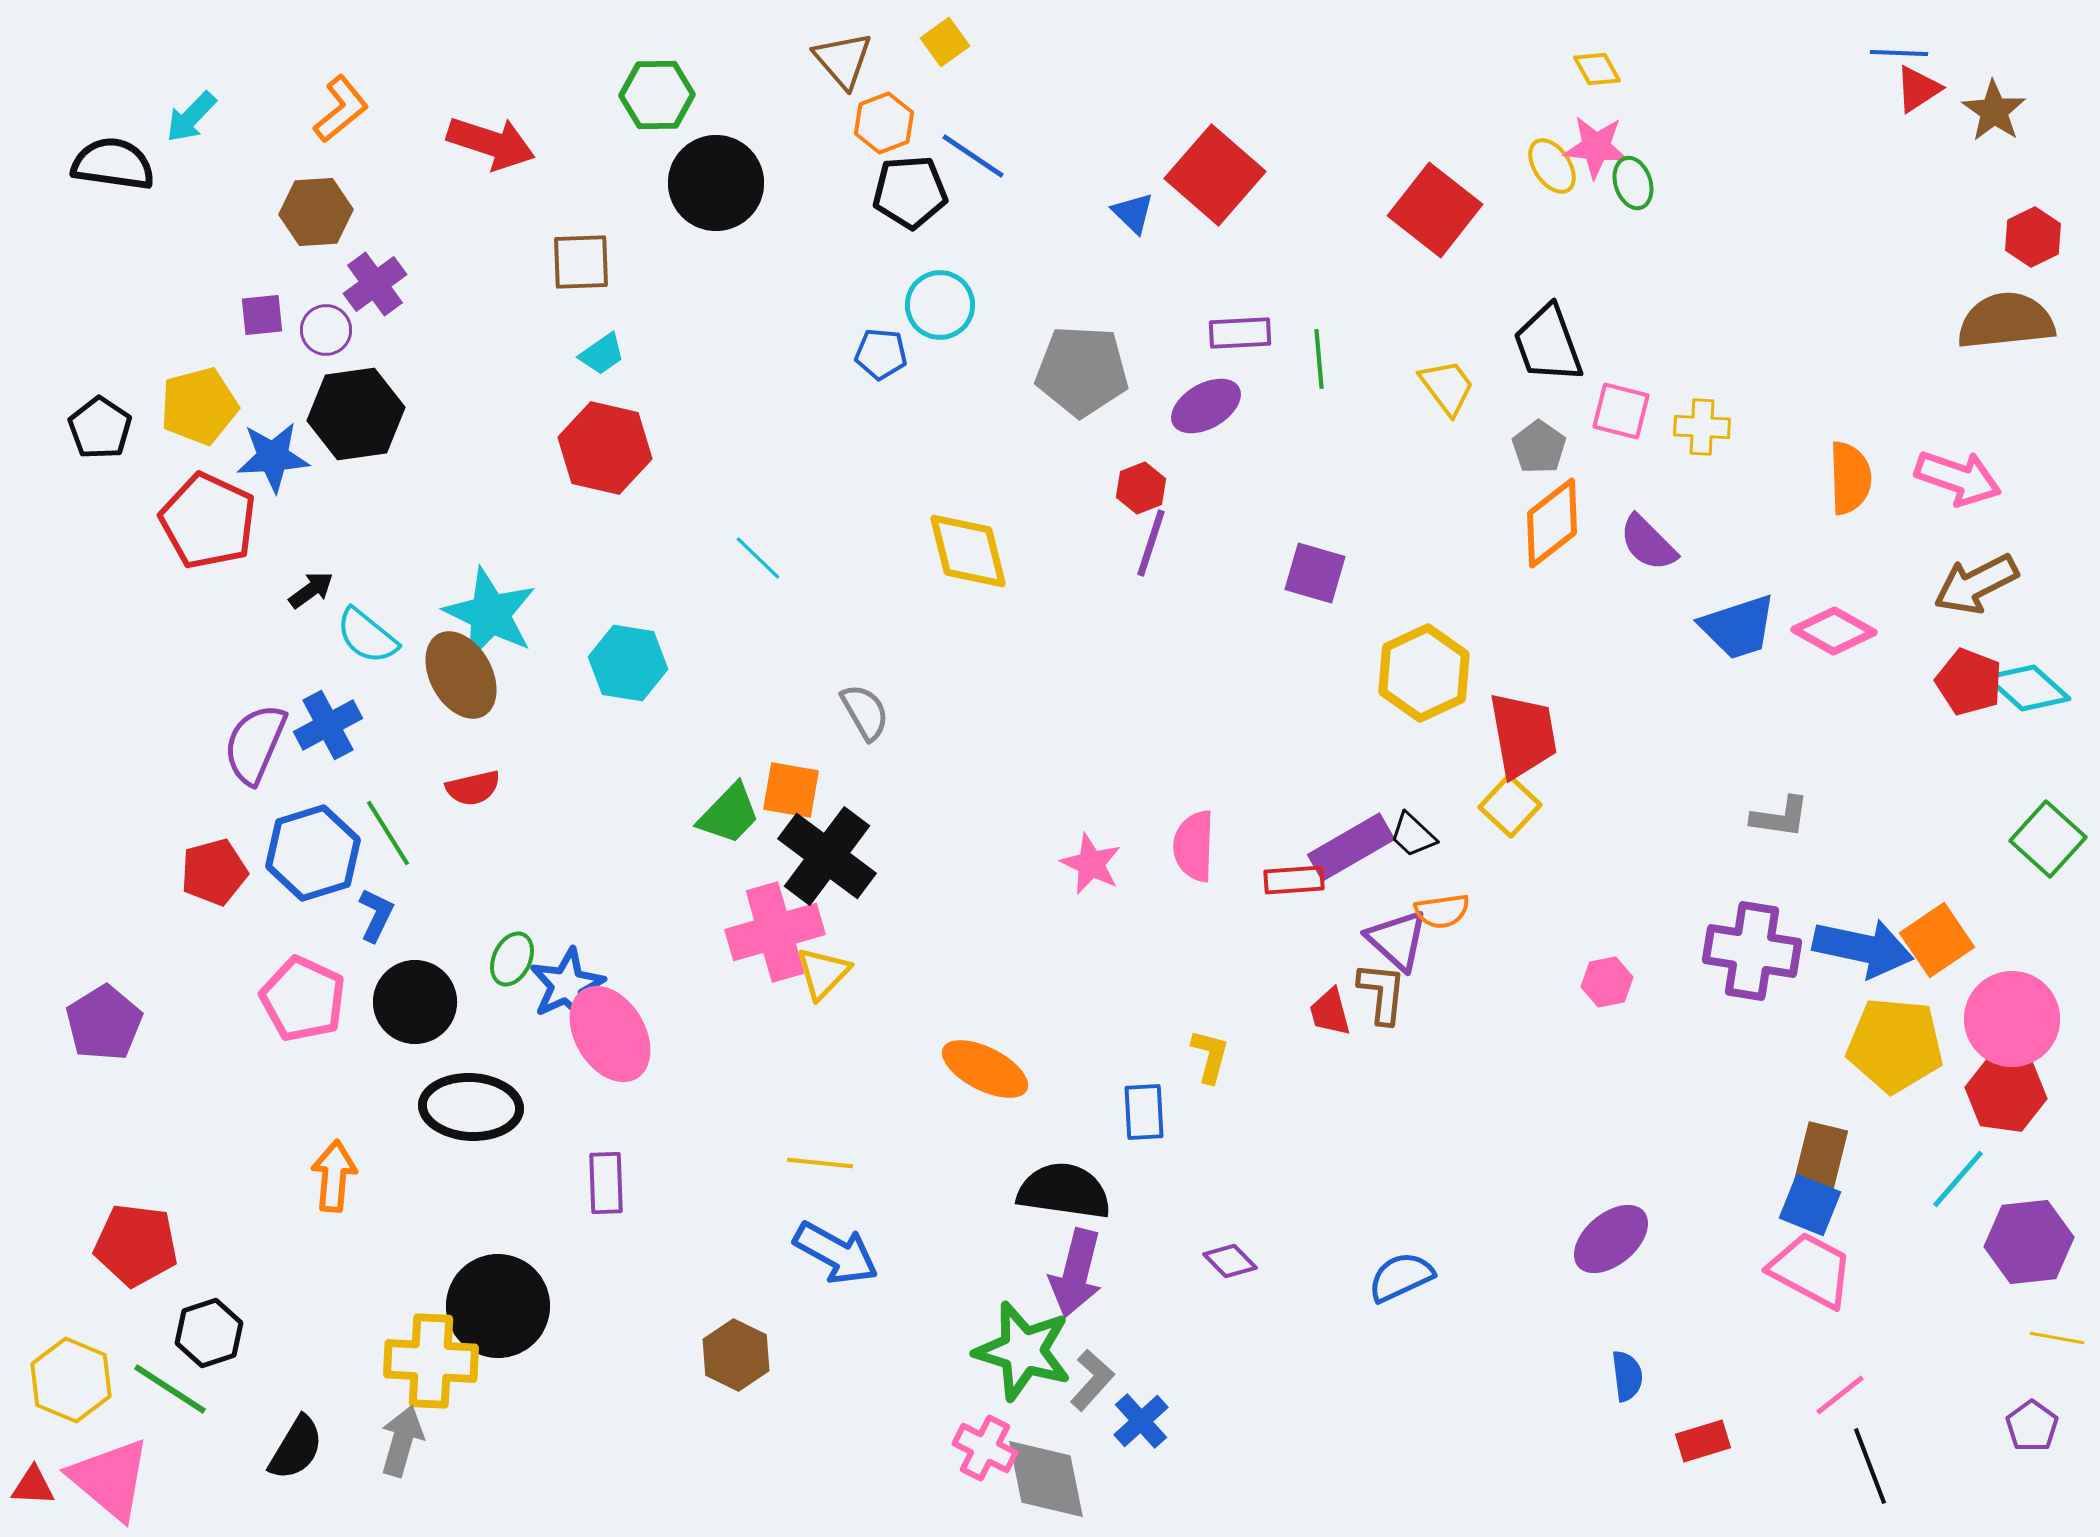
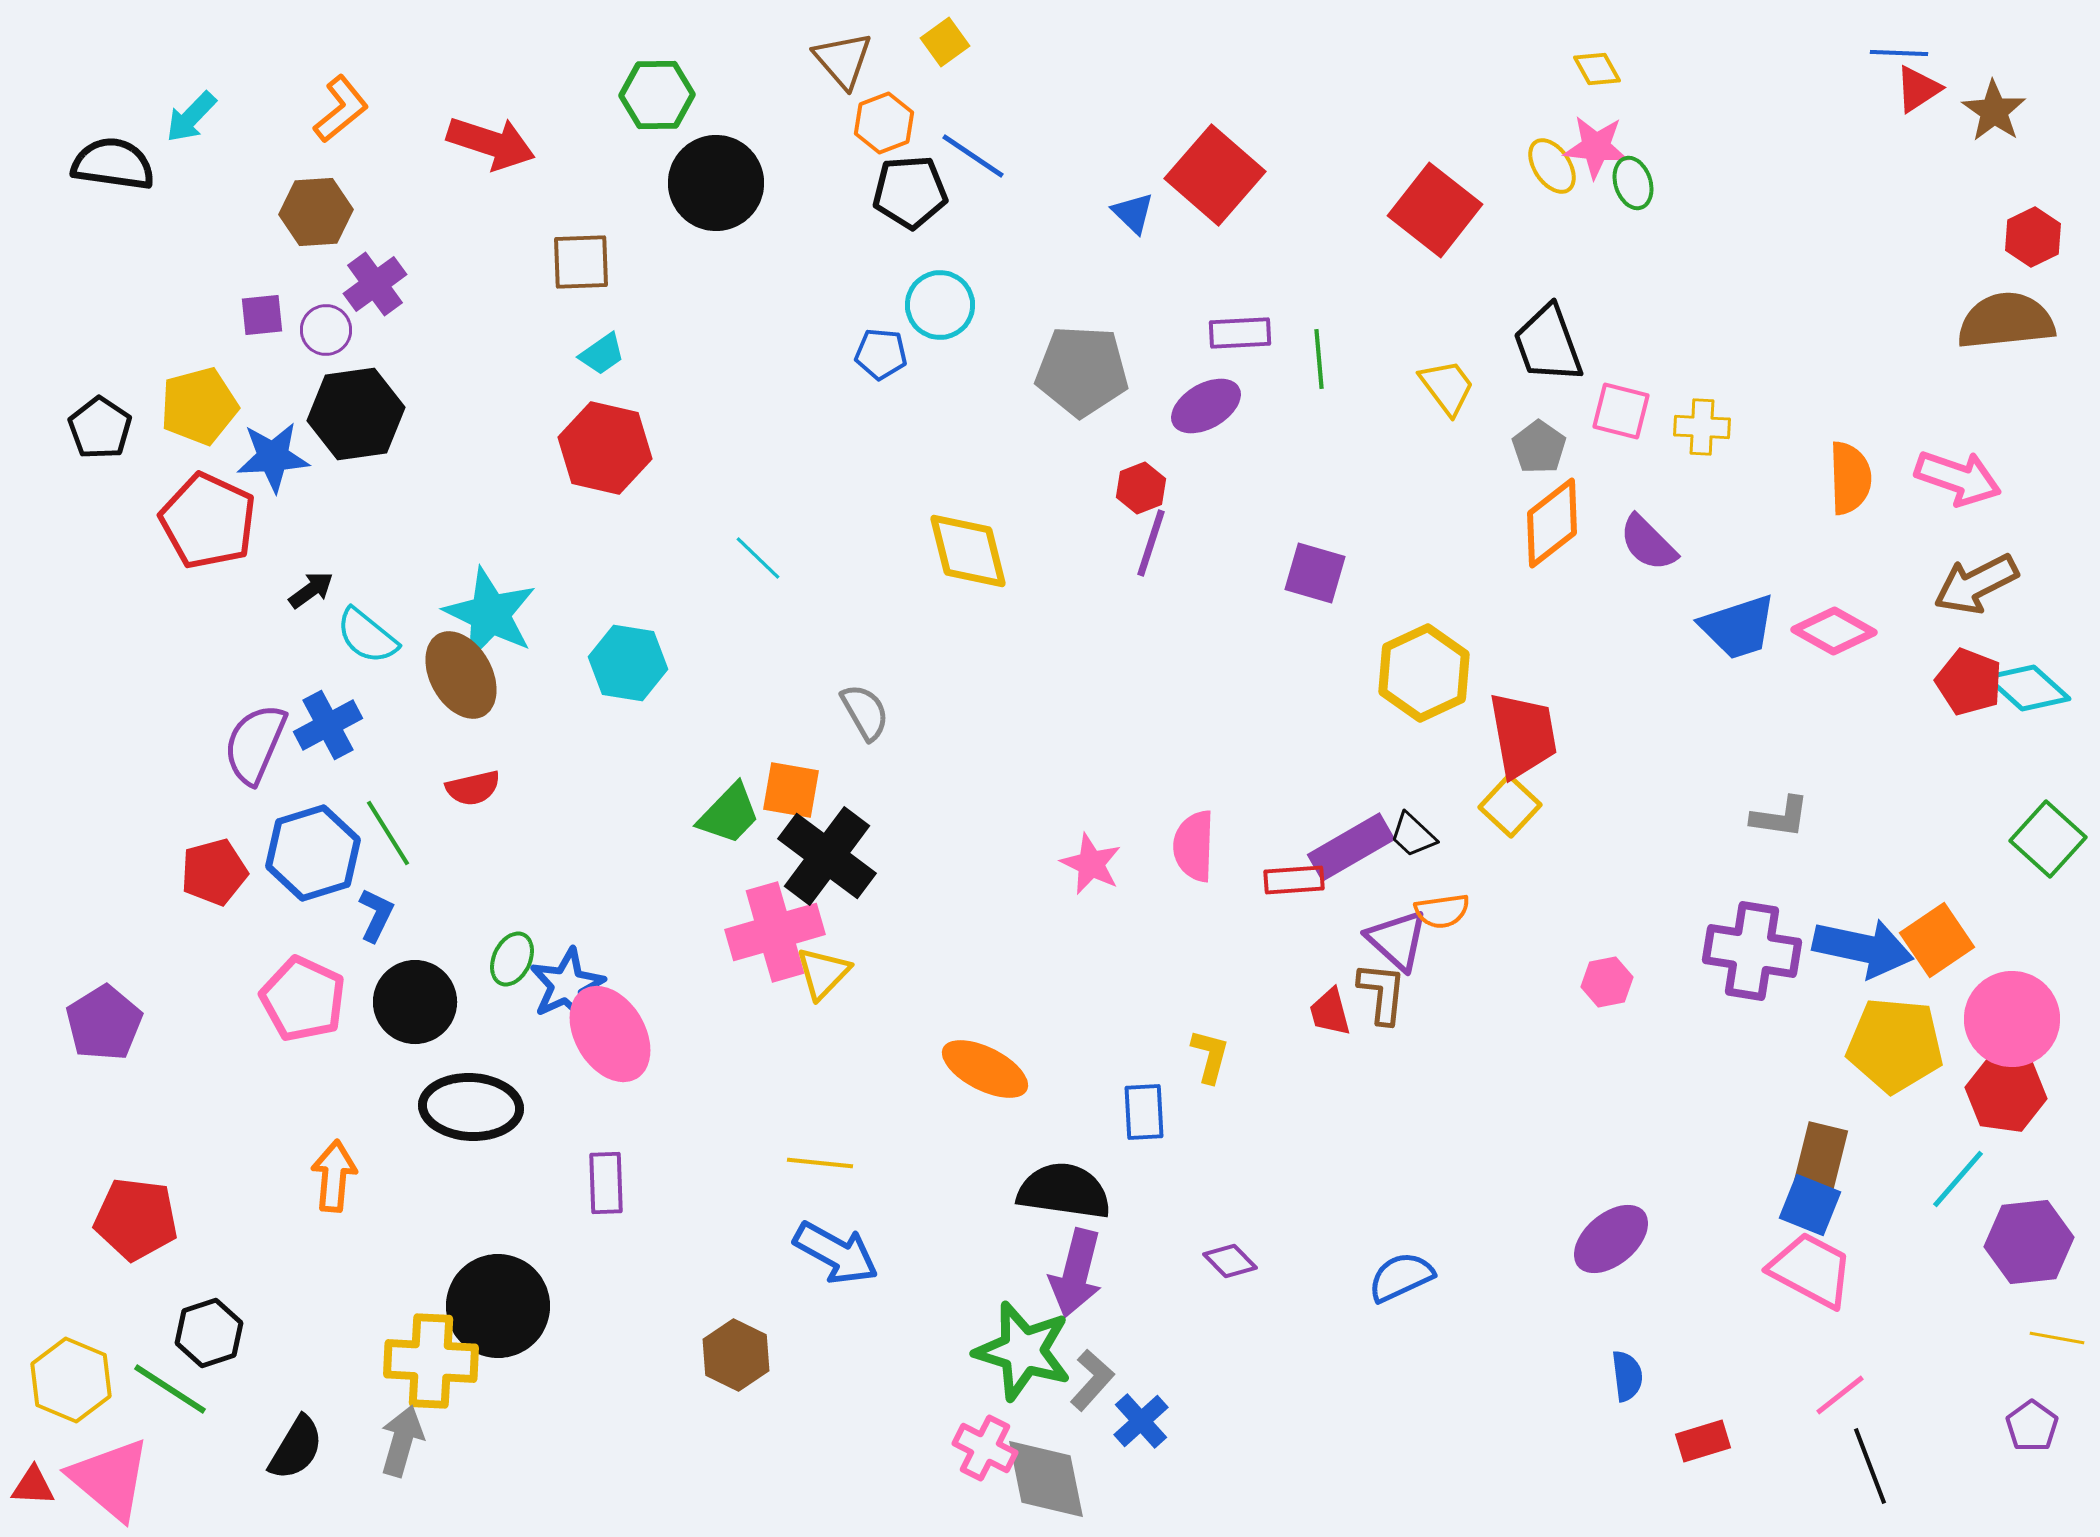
red pentagon at (136, 1245): moved 26 px up
